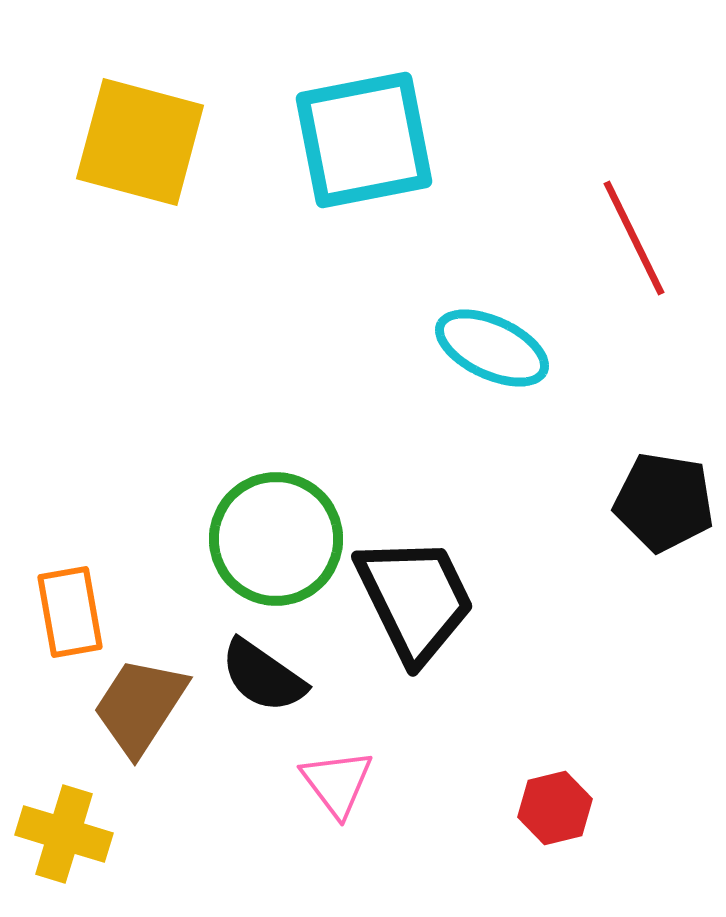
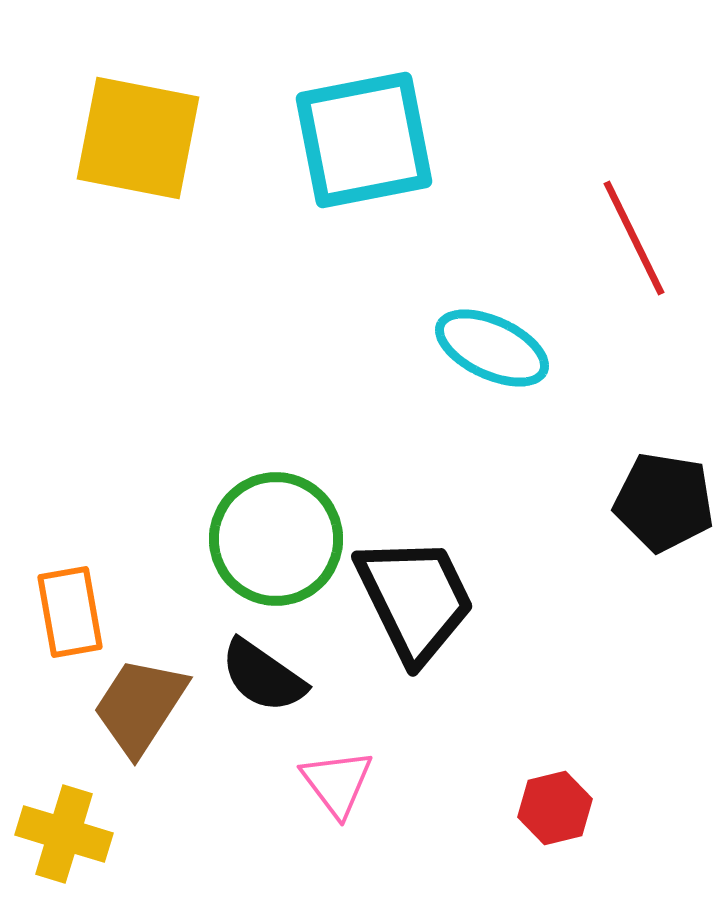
yellow square: moved 2 px left, 4 px up; rotated 4 degrees counterclockwise
